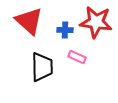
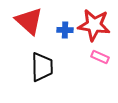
red star: moved 2 px left, 3 px down
pink rectangle: moved 23 px right
